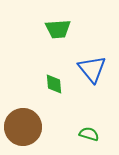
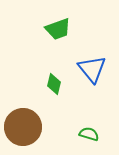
green trapezoid: rotated 16 degrees counterclockwise
green diamond: rotated 20 degrees clockwise
